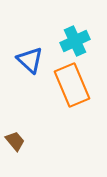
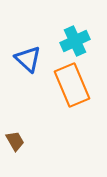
blue triangle: moved 2 px left, 1 px up
brown trapezoid: rotated 10 degrees clockwise
